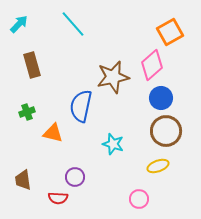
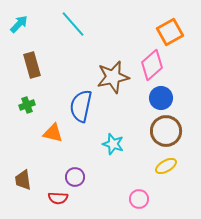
green cross: moved 7 px up
yellow ellipse: moved 8 px right; rotated 10 degrees counterclockwise
